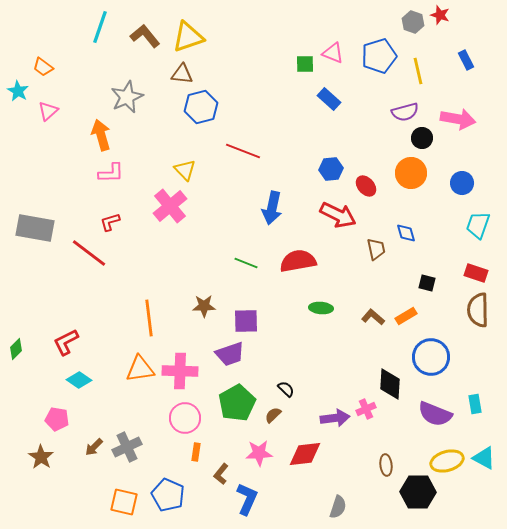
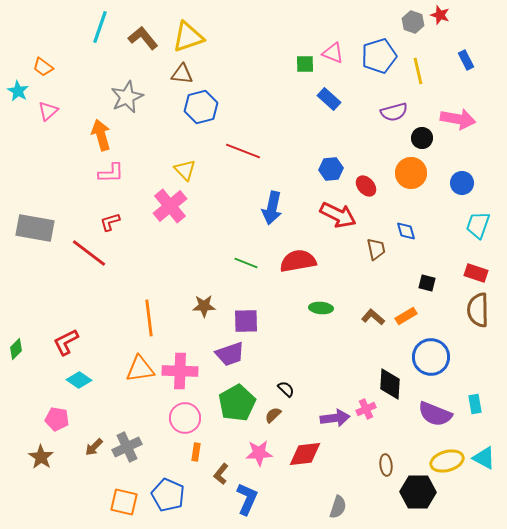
brown L-shape at (145, 36): moved 2 px left, 2 px down
purple semicircle at (405, 112): moved 11 px left
blue diamond at (406, 233): moved 2 px up
